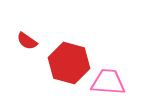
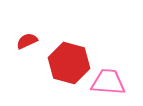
red semicircle: rotated 120 degrees clockwise
